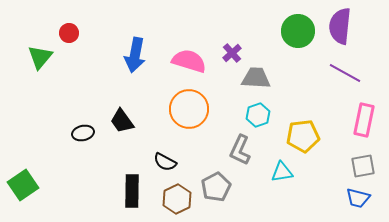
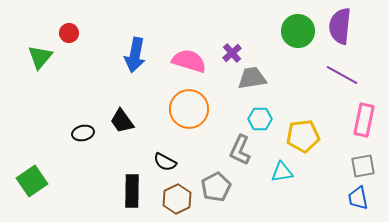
purple line: moved 3 px left, 2 px down
gray trapezoid: moved 4 px left; rotated 12 degrees counterclockwise
cyan hexagon: moved 2 px right, 4 px down; rotated 20 degrees clockwise
green square: moved 9 px right, 4 px up
blue trapezoid: rotated 65 degrees clockwise
